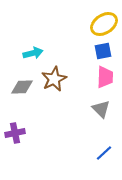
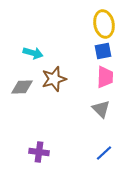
yellow ellipse: rotated 68 degrees counterclockwise
cyan arrow: rotated 30 degrees clockwise
brown star: rotated 10 degrees clockwise
purple cross: moved 24 px right, 19 px down; rotated 18 degrees clockwise
